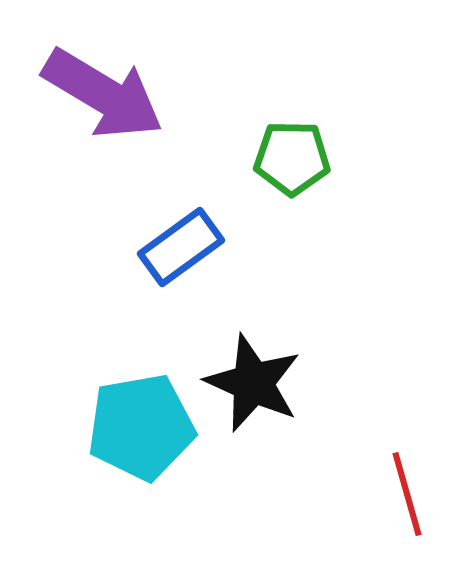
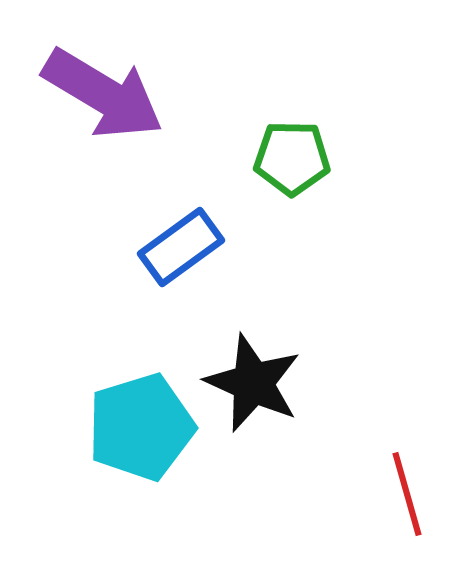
cyan pentagon: rotated 7 degrees counterclockwise
